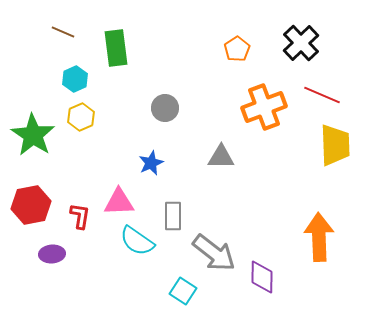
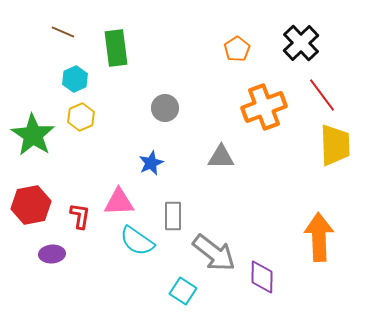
red line: rotated 30 degrees clockwise
